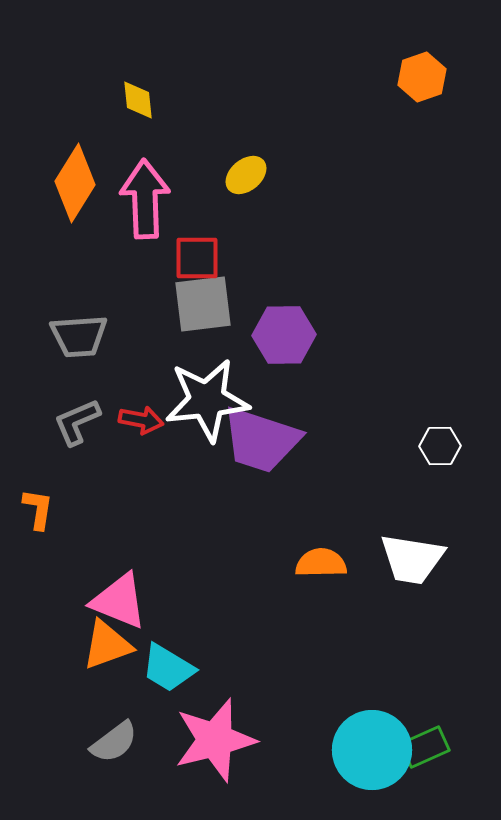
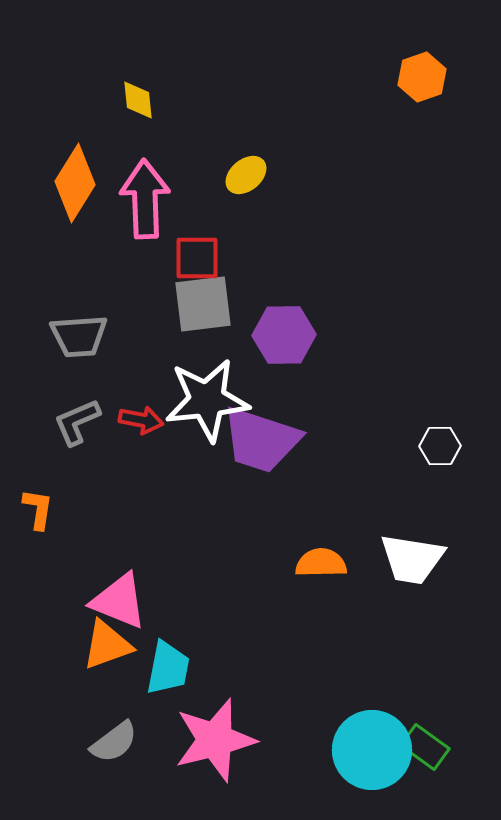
cyan trapezoid: rotated 110 degrees counterclockwise
green rectangle: rotated 60 degrees clockwise
